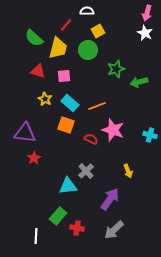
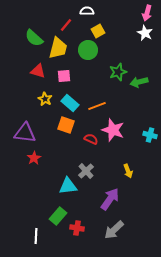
green star: moved 2 px right, 3 px down
